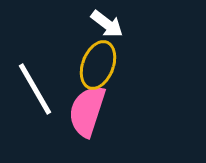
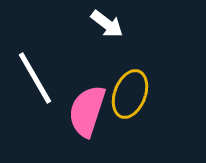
yellow ellipse: moved 32 px right, 29 px down
white line: moved 11 px up
